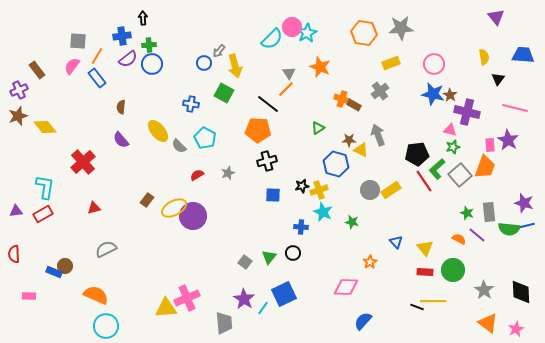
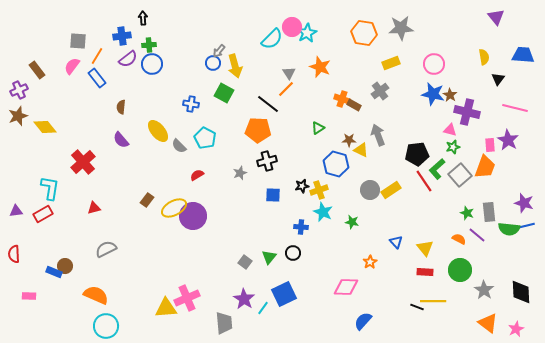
blue circle at (204, 63): moved 9 px right
gray star at (228, 173): moved 12 px right
cyan L-shape at (45, 187): moved 5 px right, 1 px down
green circle at (453, 270): moved 7 px right
